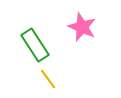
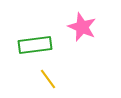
green rectangle: rotated 64 degrees counterclockwise
